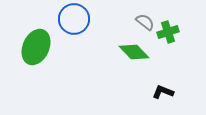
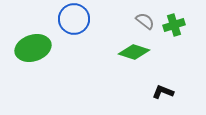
gray semicircle: moved 1 px up
green cross: moved 6 px right, 7 px up
green ellipse: moved 3 px left, 1 px down; rotated 48 degrees clockwise
green diamond: rotated 28 degrees counterclockwise
